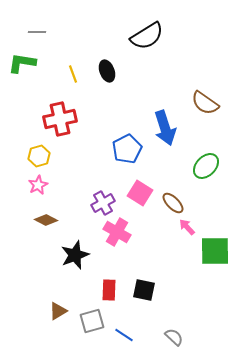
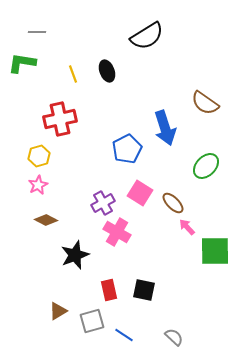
red rectangle: rotated 15 degrees counterclockwise
